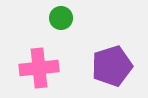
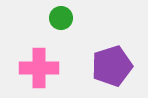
pink cross: rotated 6 degrees clockwise
